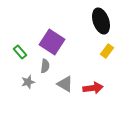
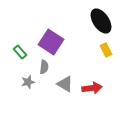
black ellipse: rotated 15 degrees counterclockwise
purple square: moved 1 px left
yellow rectangle: moved 1 px left, 1 px up; rotated 64 degrees counterclockwise
gray semicircle: moved 1 px left, 1 px down
red arrow: moved 1 px left
